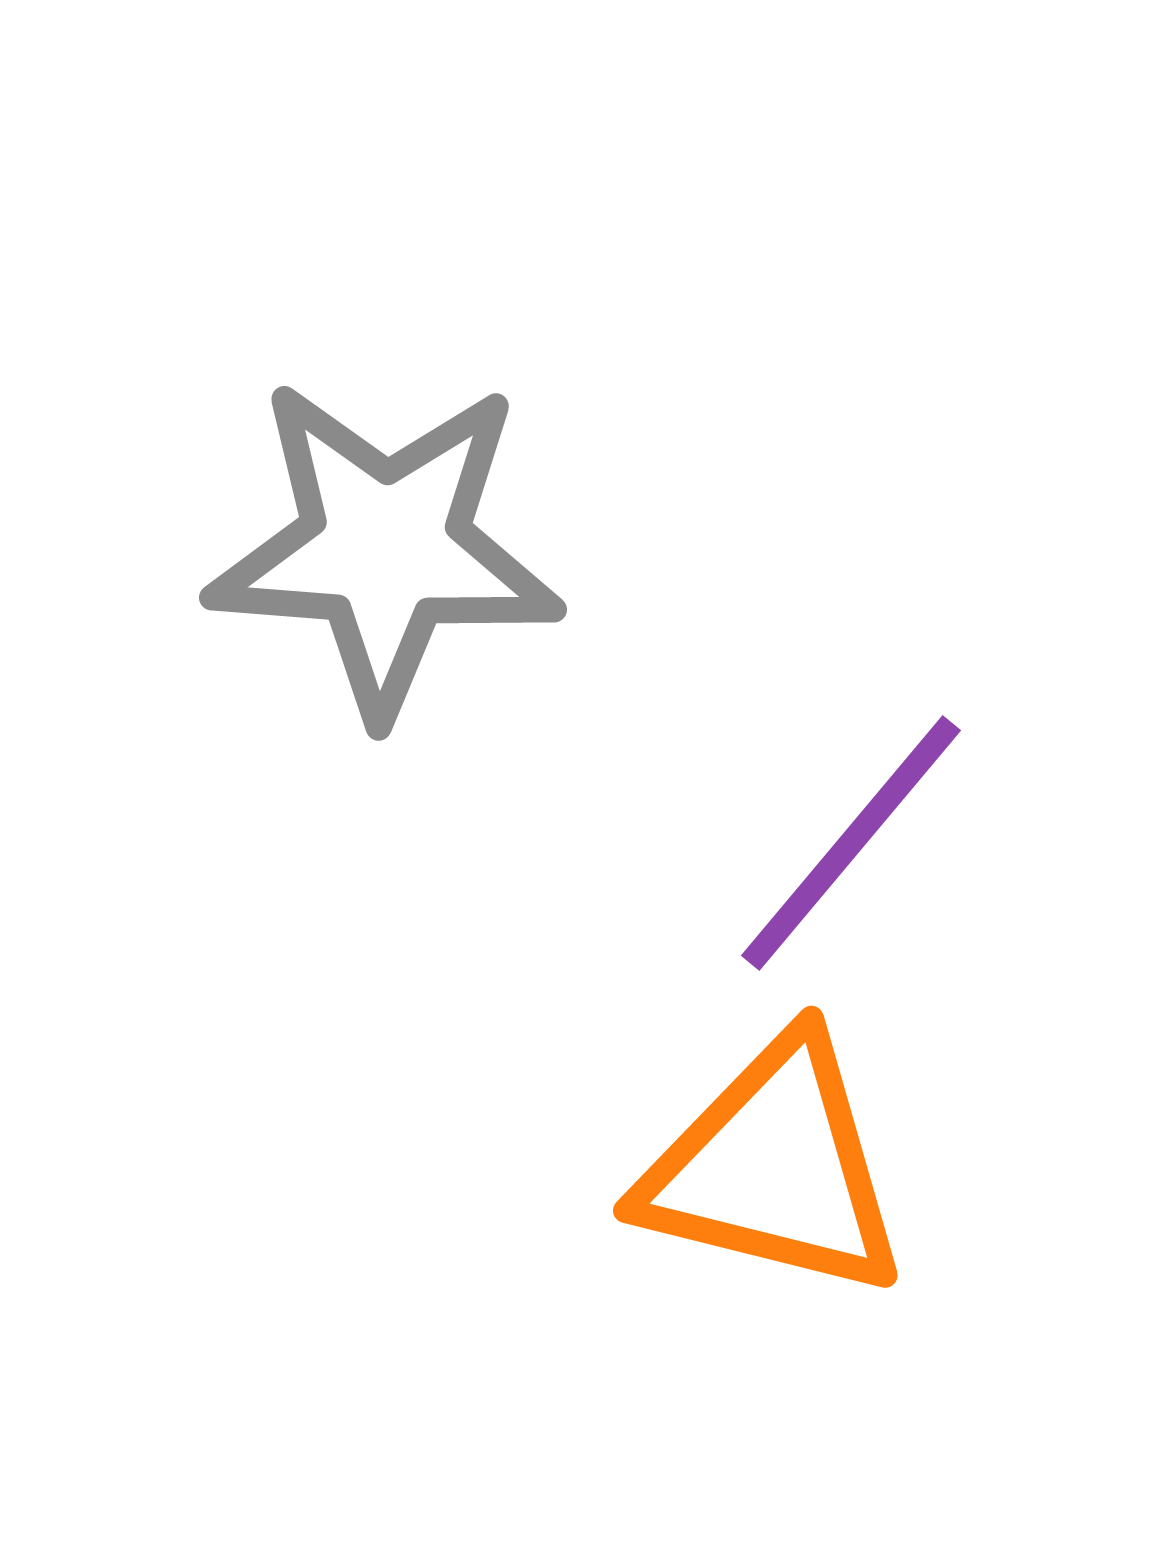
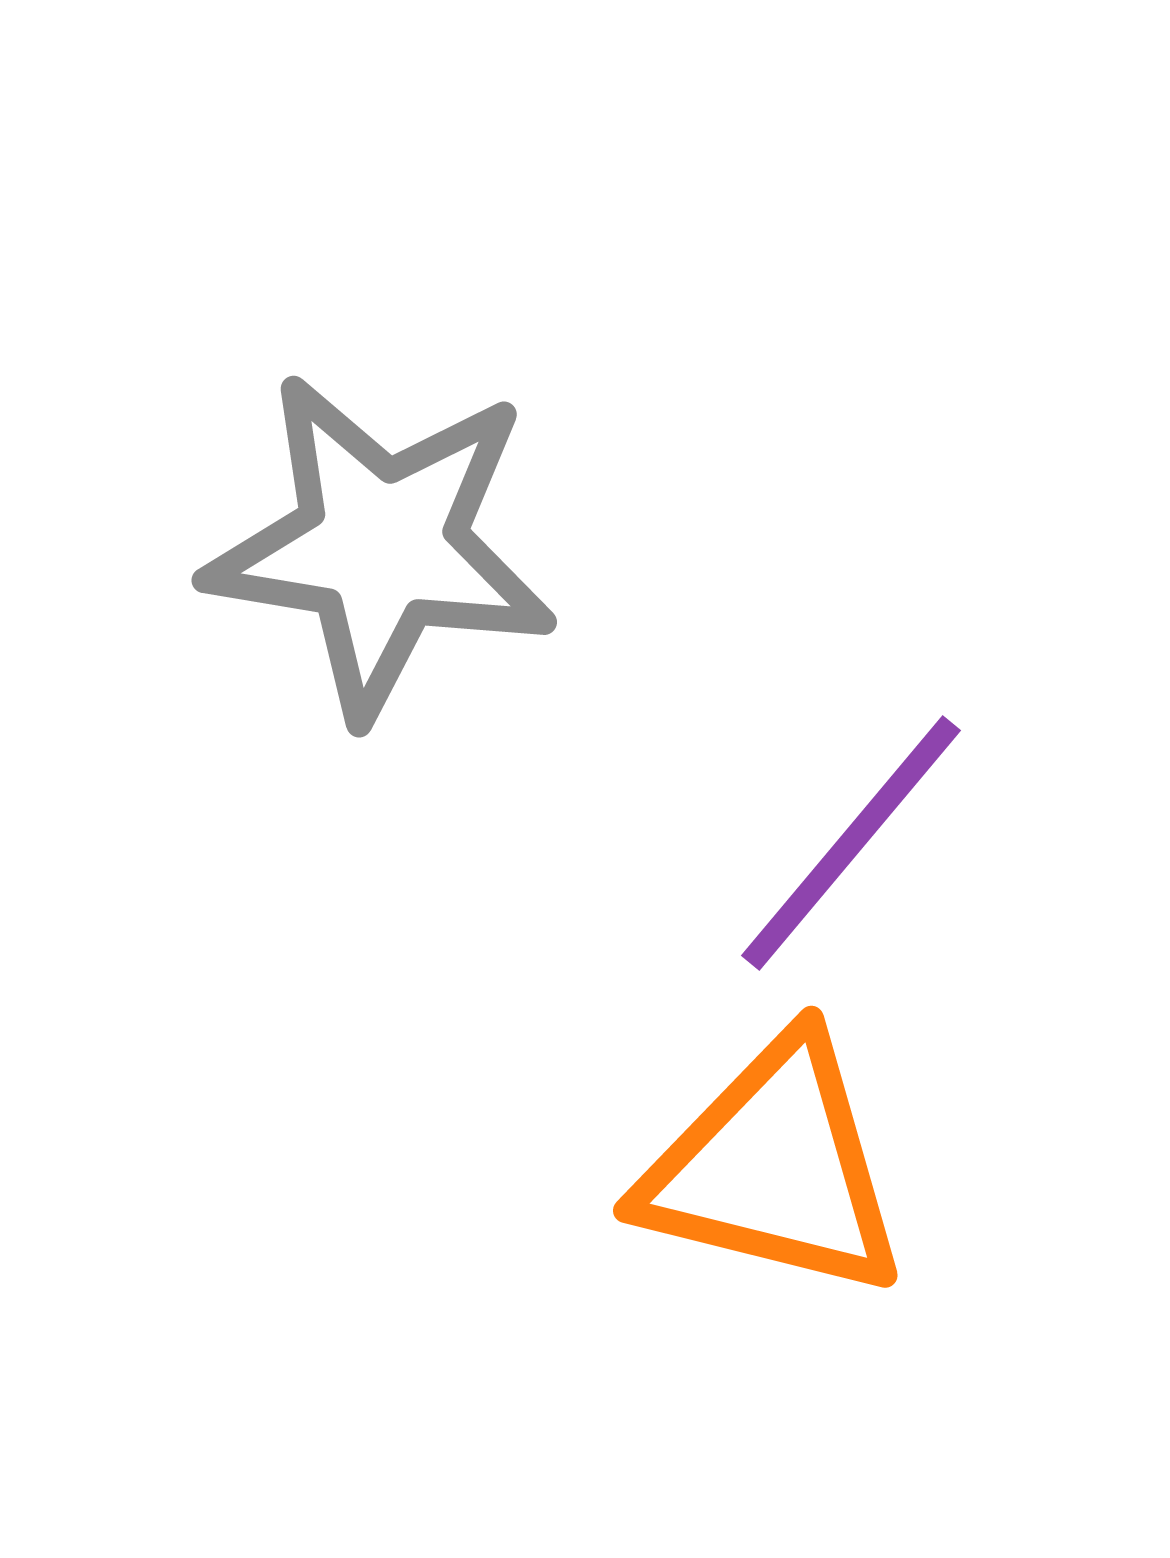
gray star: moved 4 px left, 2 px up; rotated 5 degrees clockwise
